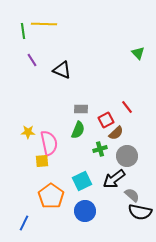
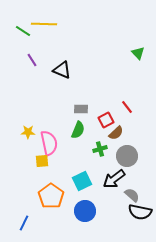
green line: rotated 49 degrees counterclockwise
